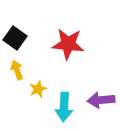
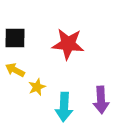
black square: rotated 35 degrees counterclockwise
yellow arrow: moved 2 px left; rotated 42 degrees counterclockwise
yellow star: moved 1 px left, 2 px up
purple arrow: rotated 88 degrees counterclockwise
